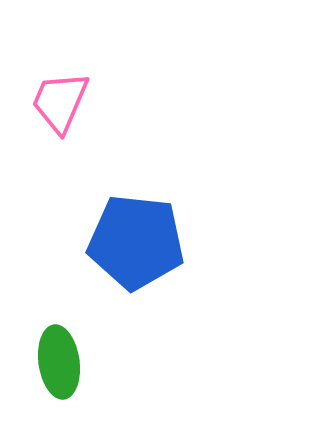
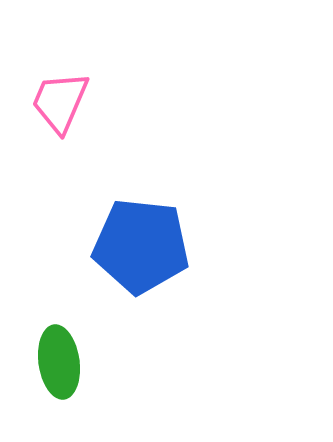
blue pentagon: moved 5 px right, 4 px down
